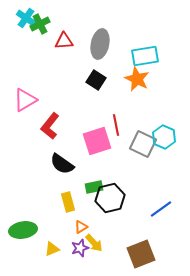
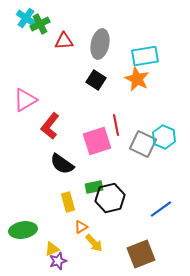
purple star: moved 22 px left, 13 px down
